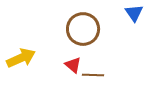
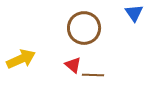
brown circle: moved 1 px right, 1 px up
yellow arrow: moved 1 px down
